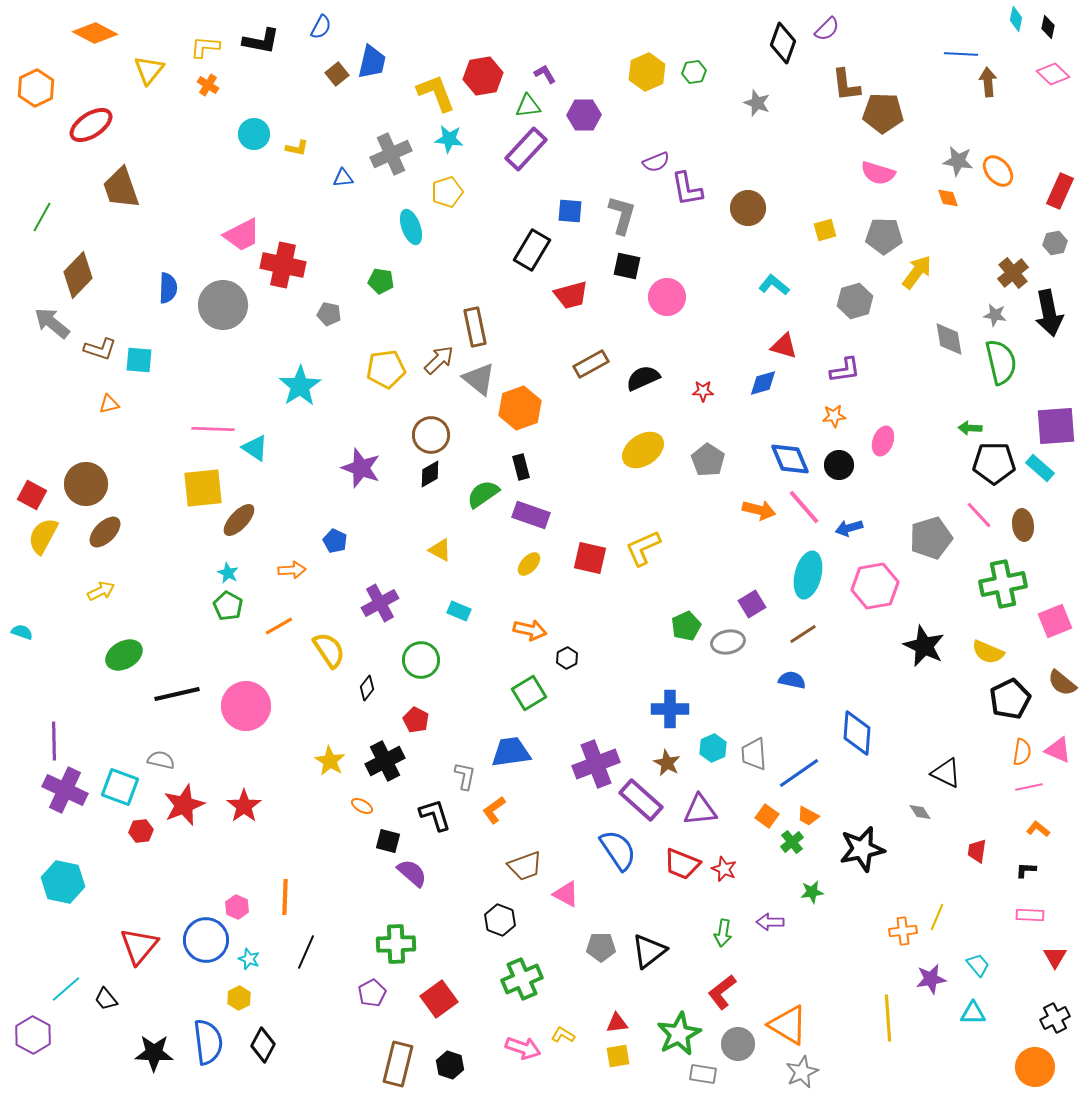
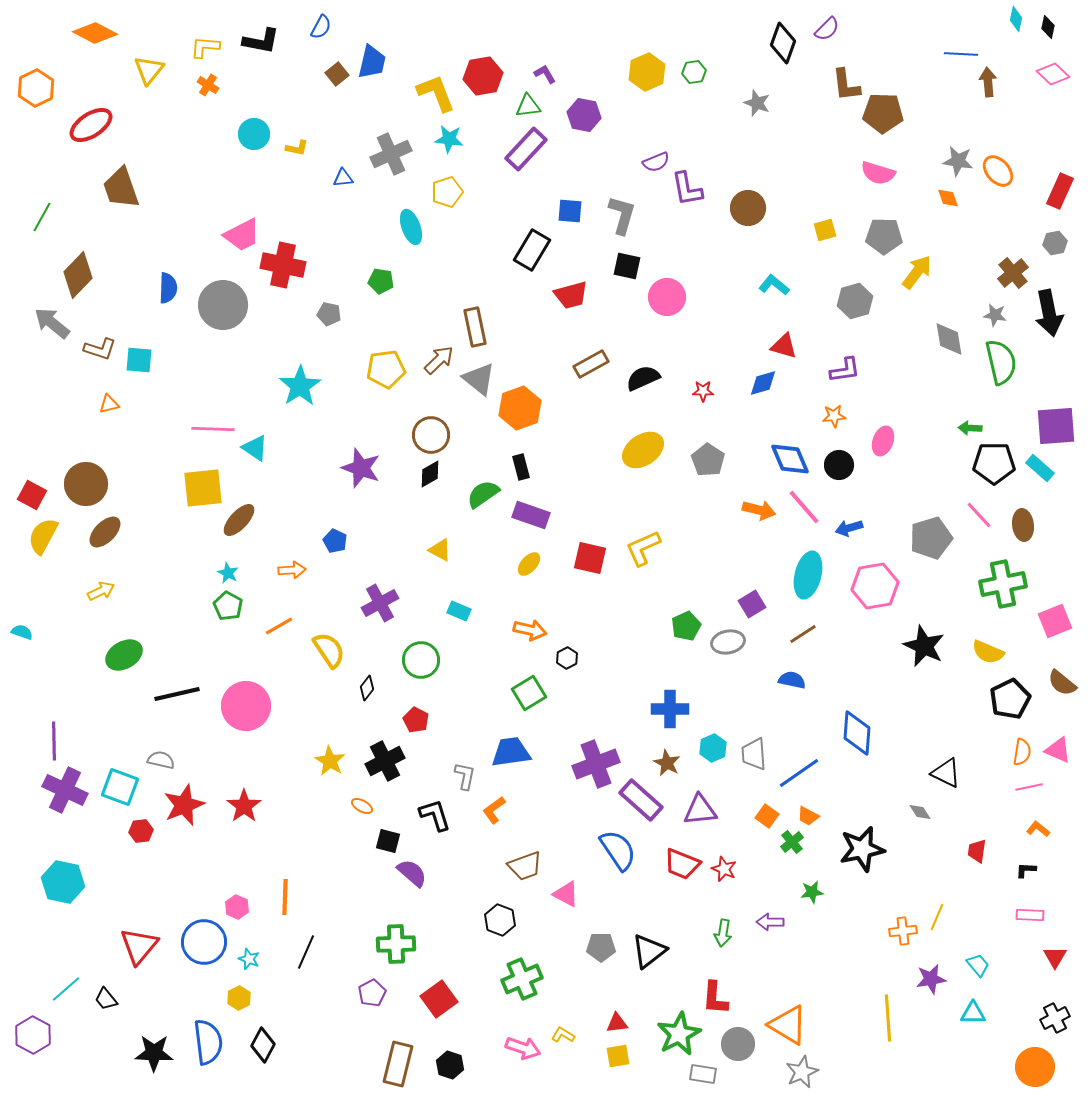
purple hexagon at (584, 115): rotated 12 degrees clockwise
blue circle at (206, 940): moved 2 px left, 2 px down
red L-shape at (722, 992): moved 7 px left, 6 px down; rotated 48 degrees counterclockwise
